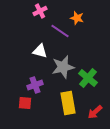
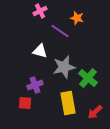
gray star: moved 1 px right
